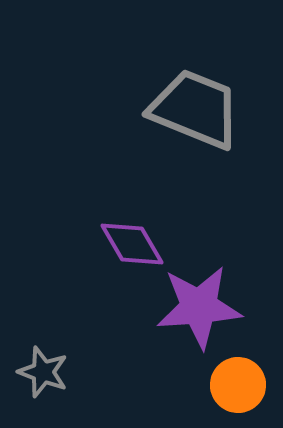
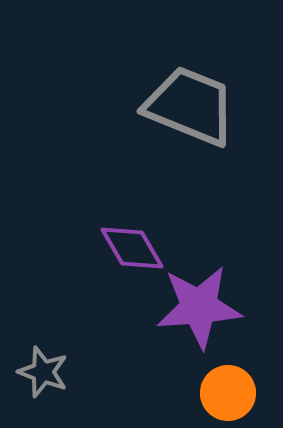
gray trapezoid: moved 5 px left, 3 px up
purple diamond: moved 4 px down
orange circle: moved 10 px left, 8 px down
